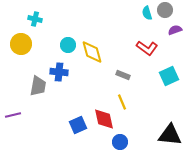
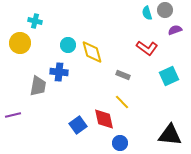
cyan cross: moved 2 px down
yellow circle: moved 1 px left, 1 px up
yellow line: rotated 21 degrees counterclockwise
blue square: rotated 12 degrees counterclockwise
blue circle: moved 1 px down
